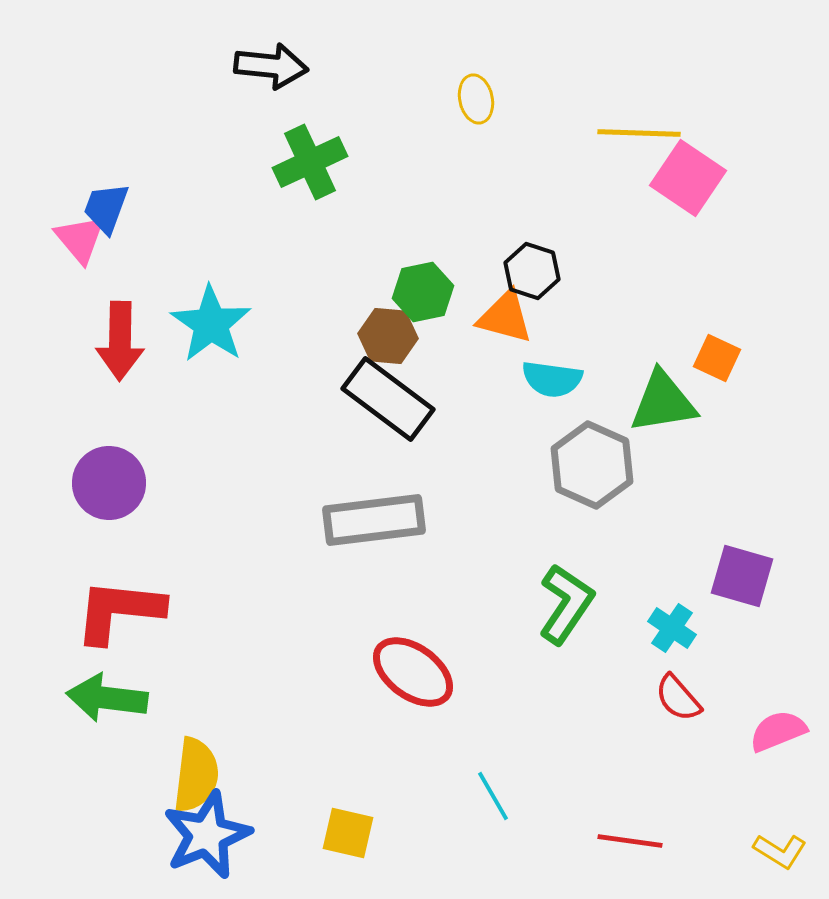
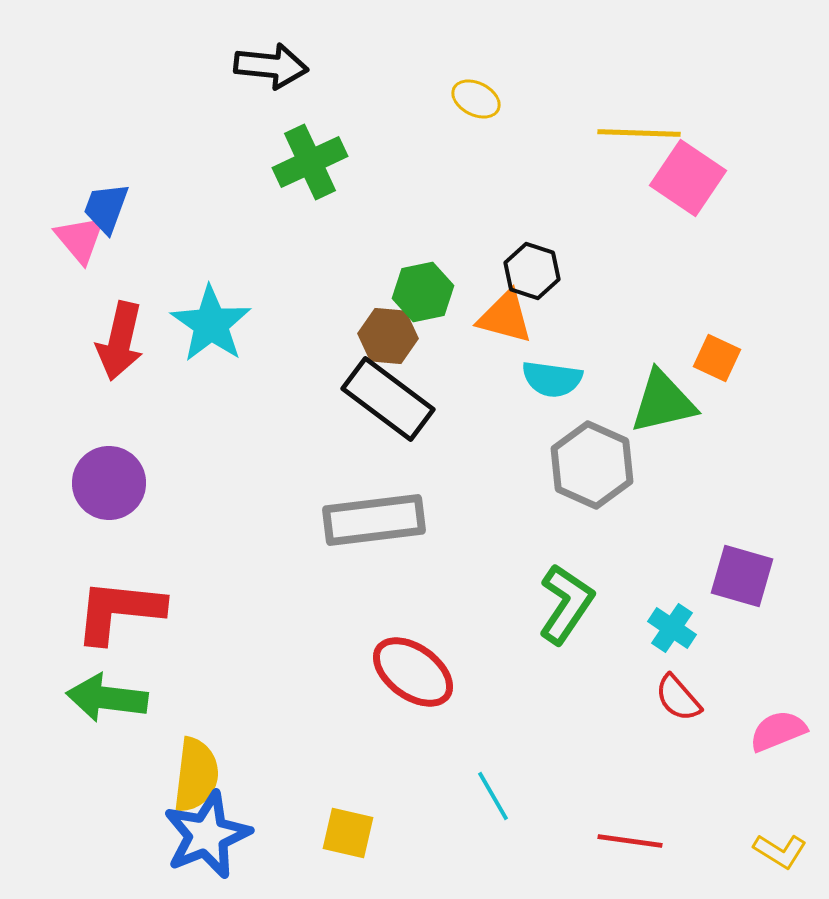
yellow ellipse: rotated 51 degrees counterclockwise
red arrow: rotated 12 degrees clockwise
green triangle: rotated 4 degrees counterclockwise
